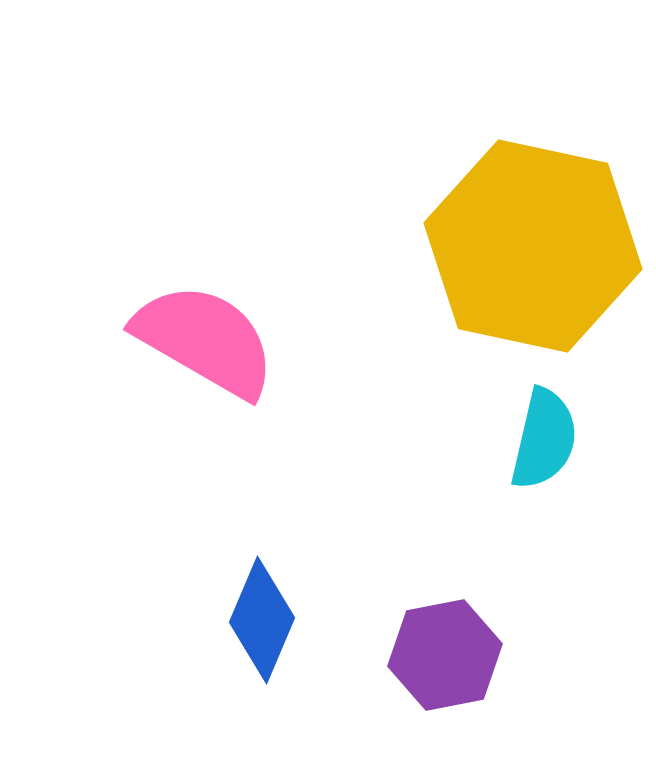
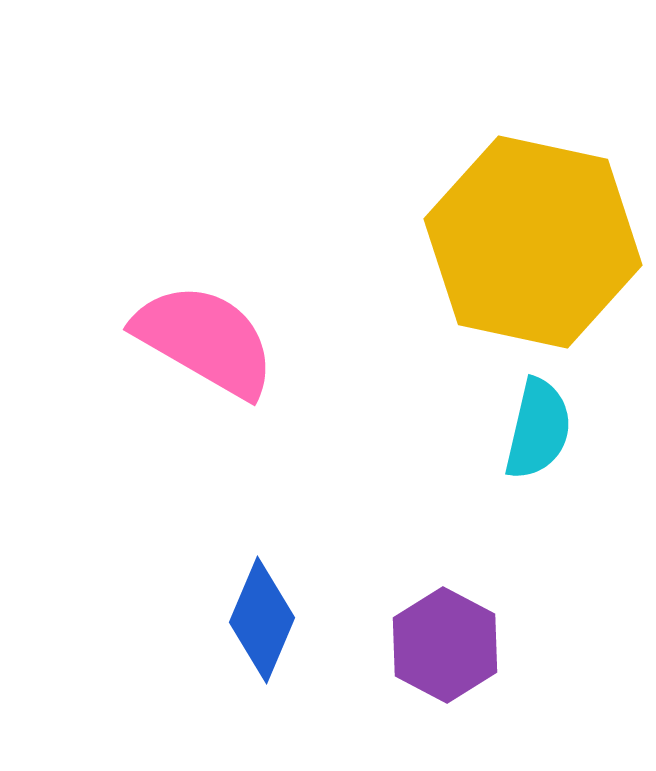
yellow hexagon: moved 4 px up
cyan semicircle: moved 6 px left, 10 px up
purple hexagon: moved 10 px up; rotated 21 degrees counterclockwise
